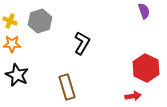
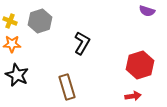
purple semicircle: moved 3 px right; rotated 126 degrees clockwise
red hexagon: moved 6 px left, 3 px up; rotated 16 degrees clockwise
